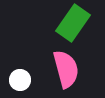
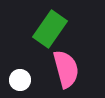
green rectangle: moved 23 px left, 6 px down
